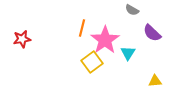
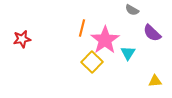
yellow square: rotated 10 degrees counterclockwise
